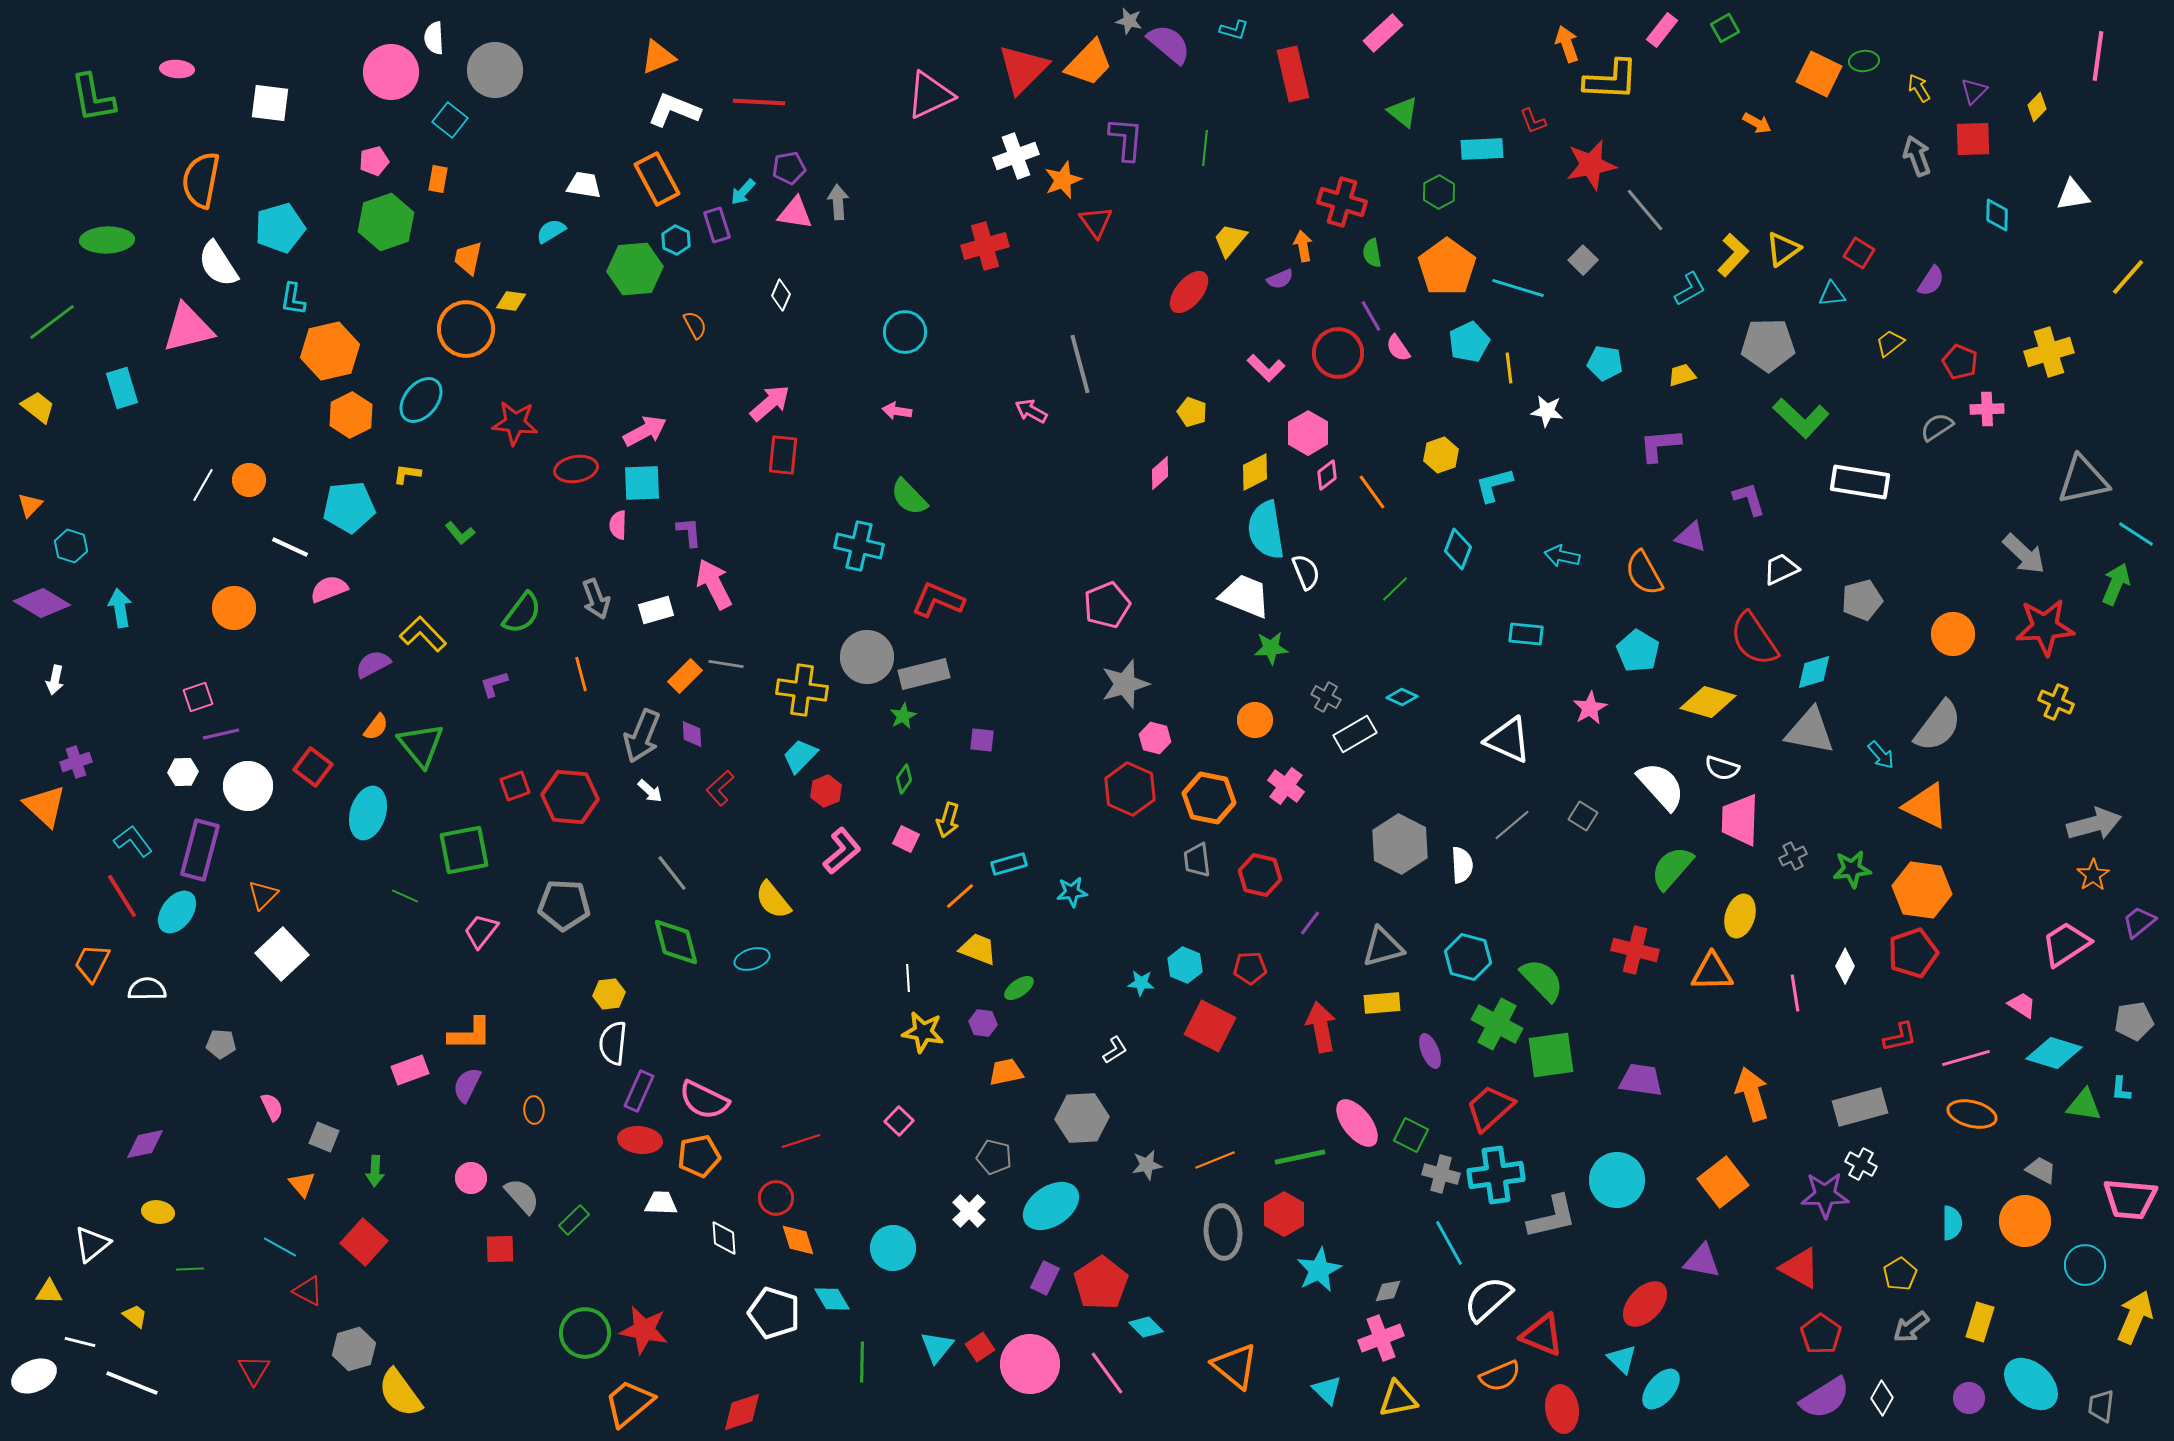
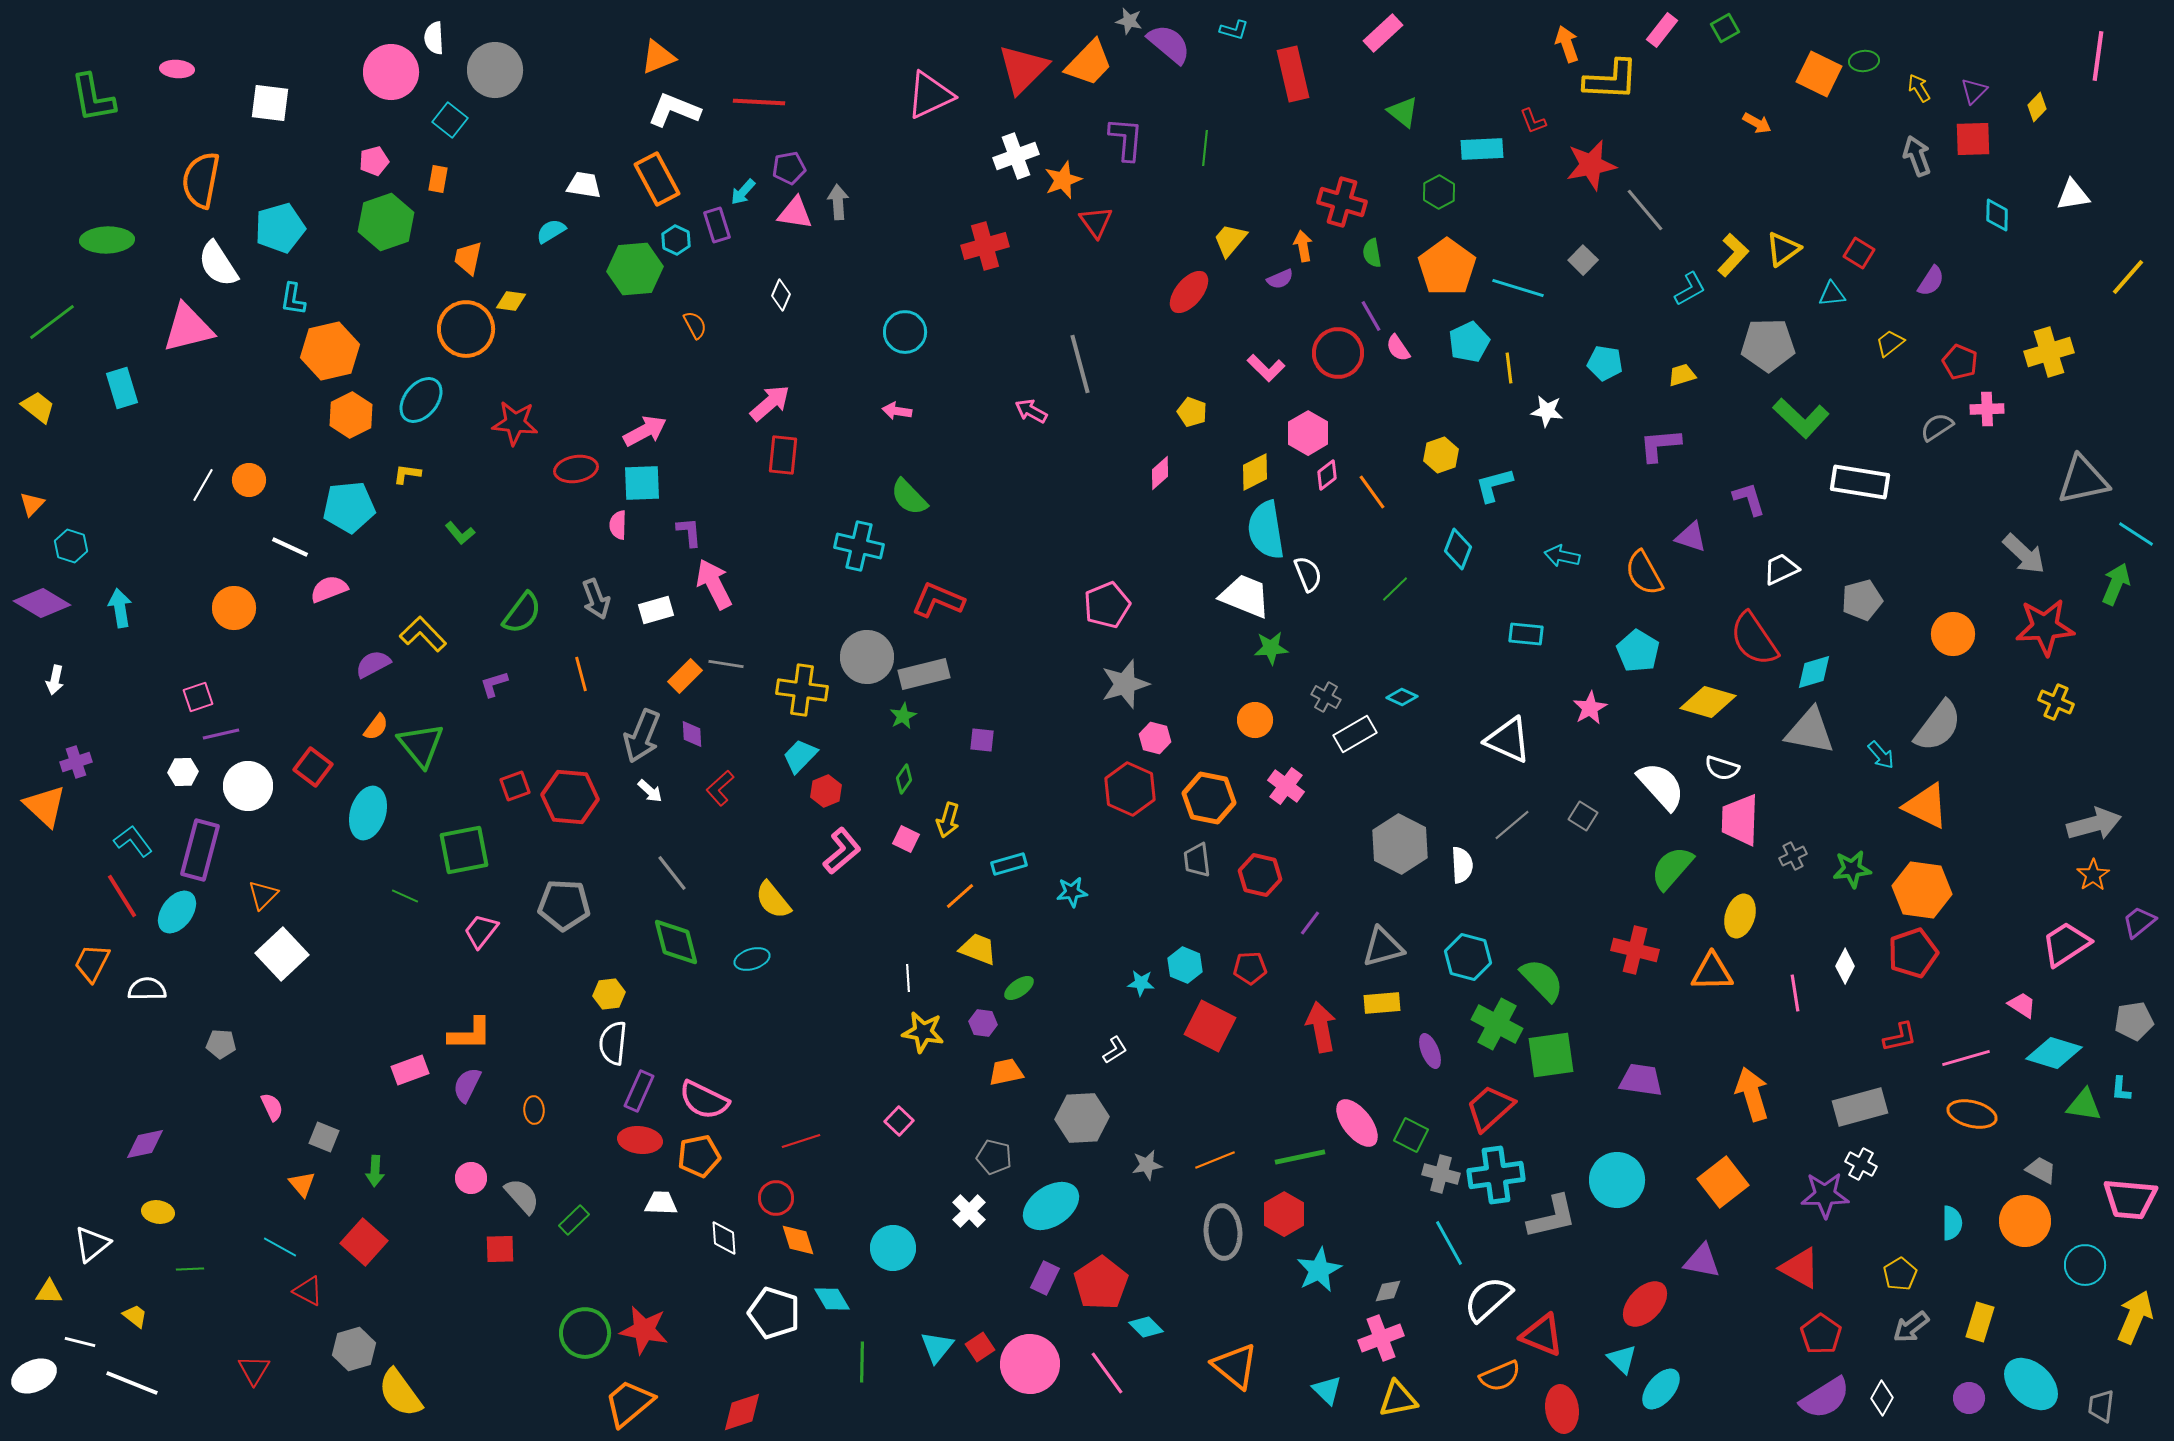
orange triangle at (30, 505): moved 2 px right, 1 px up
white semicircle at (1306, 572): moved 2 px right, 2 px down
